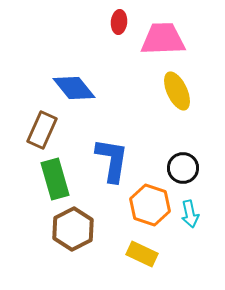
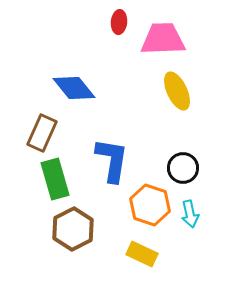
brown rectangle: moved 3 px down
